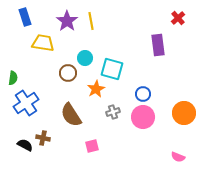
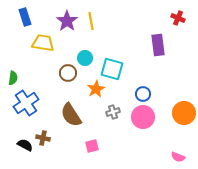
red cross: rotated 24 degrees counterclockwise
